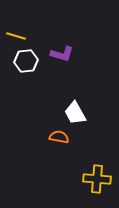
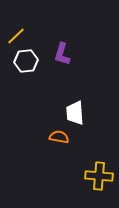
yellow line: rotated 60 degrees counterclockwise
purple L-shape: rotated 90 degrees clockwise
white trapezoid: rotated 25 degrees clockwise
yellow cross: moved 2 px right, 3 px up
